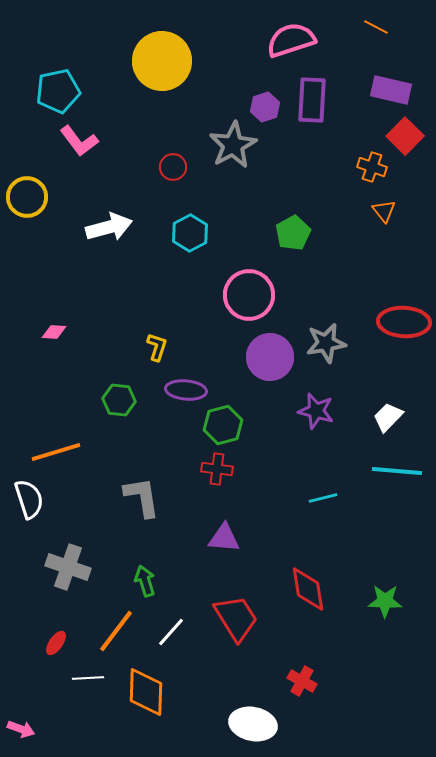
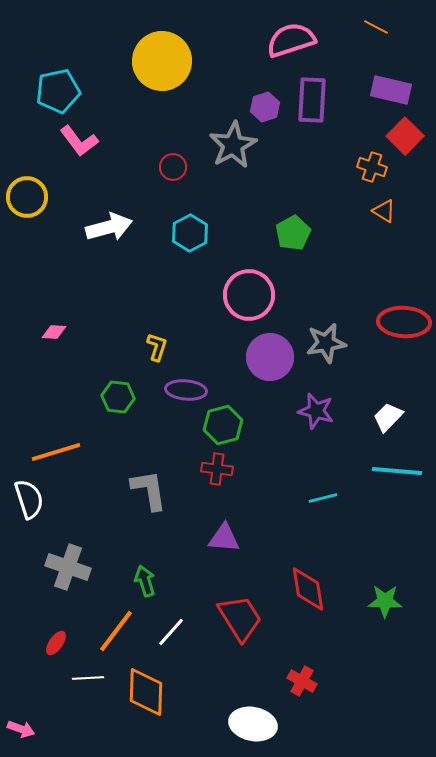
orange triangle at (384, 211): rotated 20 degrees counterclockwise
green hexagon at (119, 400): moved 1 px left, 3 px up
gray L-shape at (142, 497): moved 7 px right, 7 px up
red trapezoid at (236, 618): moved 4 px right
